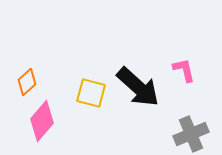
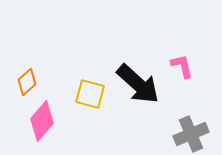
pink L-shape: moved 2 px left, 4 px up
black arrow: moved 3 px up
yellow square: moved 1 px left, 1 px down
